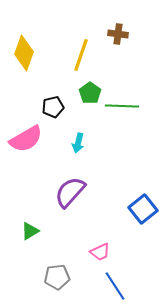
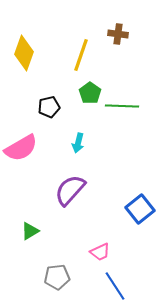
black pentagon: moved 4 px left
pink semicircle: moved 5 px left, 9 px down
purple semicircle: moved 2 px up
blue square: moved 3 px left
